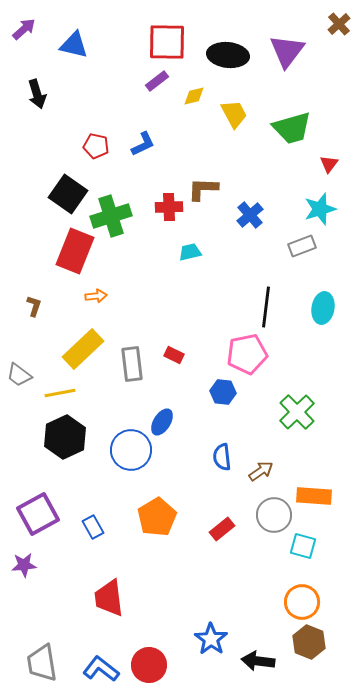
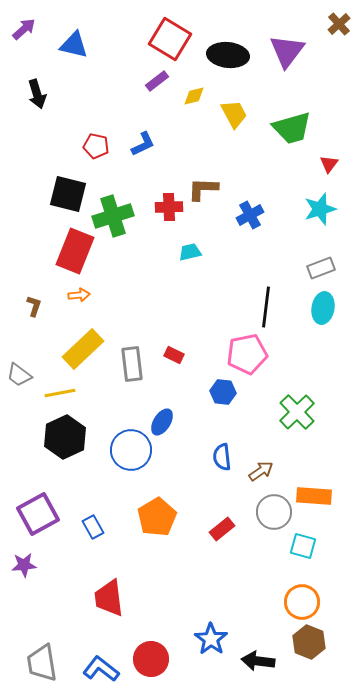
red square at (167, 42): moved 3 px right, 3 px up; rotated 30 degrees clockwise
black square at (68, 194): rotated 21 degrees counterclockwise
blue cross at (250, 215): rotated 12 degrees clockwise
green cross at (111, 216): moved 2 px right
gray rectangle at (302, 246): moved 19 px right, 22 px down
orange arrow at (96, 296): moved 17 px left, 1 px up
gray circle at (274, 515): moved 3 px up
red circle at (149, 665): moved 2 px right, 6 px up
